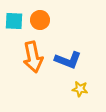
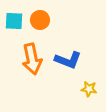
orange arrow: moved 1 px left, 2 px down
yellow star: moved 9 px right
